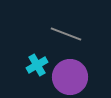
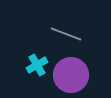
purple circle: moved 1 px right, 2 px up
